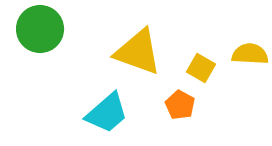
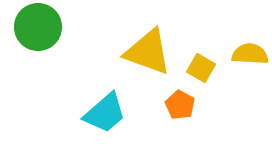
green circle: moved 2 px left, 2 px up
yellow triangle: moved 10 px right
cyan trapezoid: moved 2 px left
